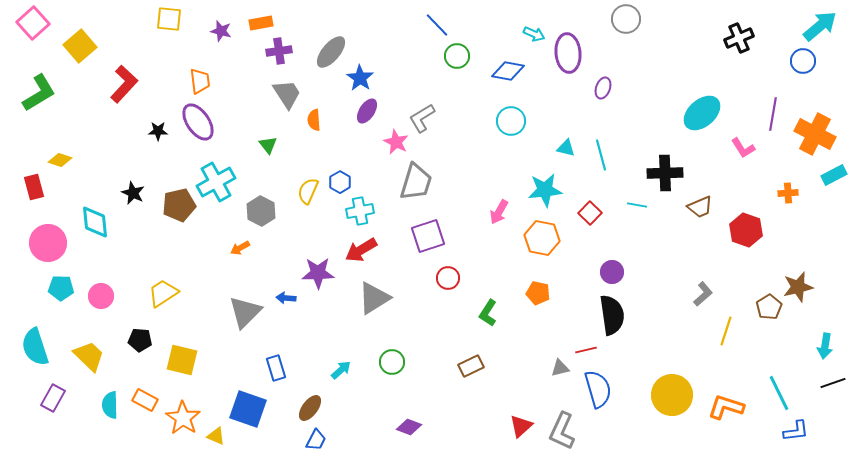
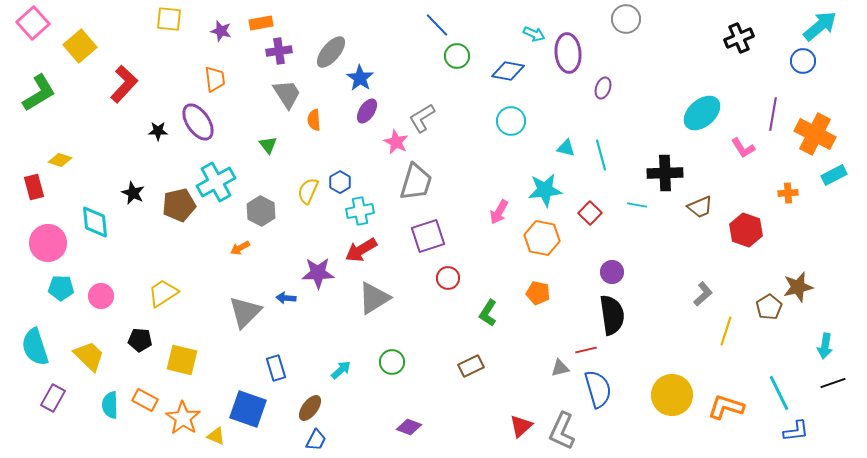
orange trapezoid at (200, 81): moved 15 px right, 2 px up
